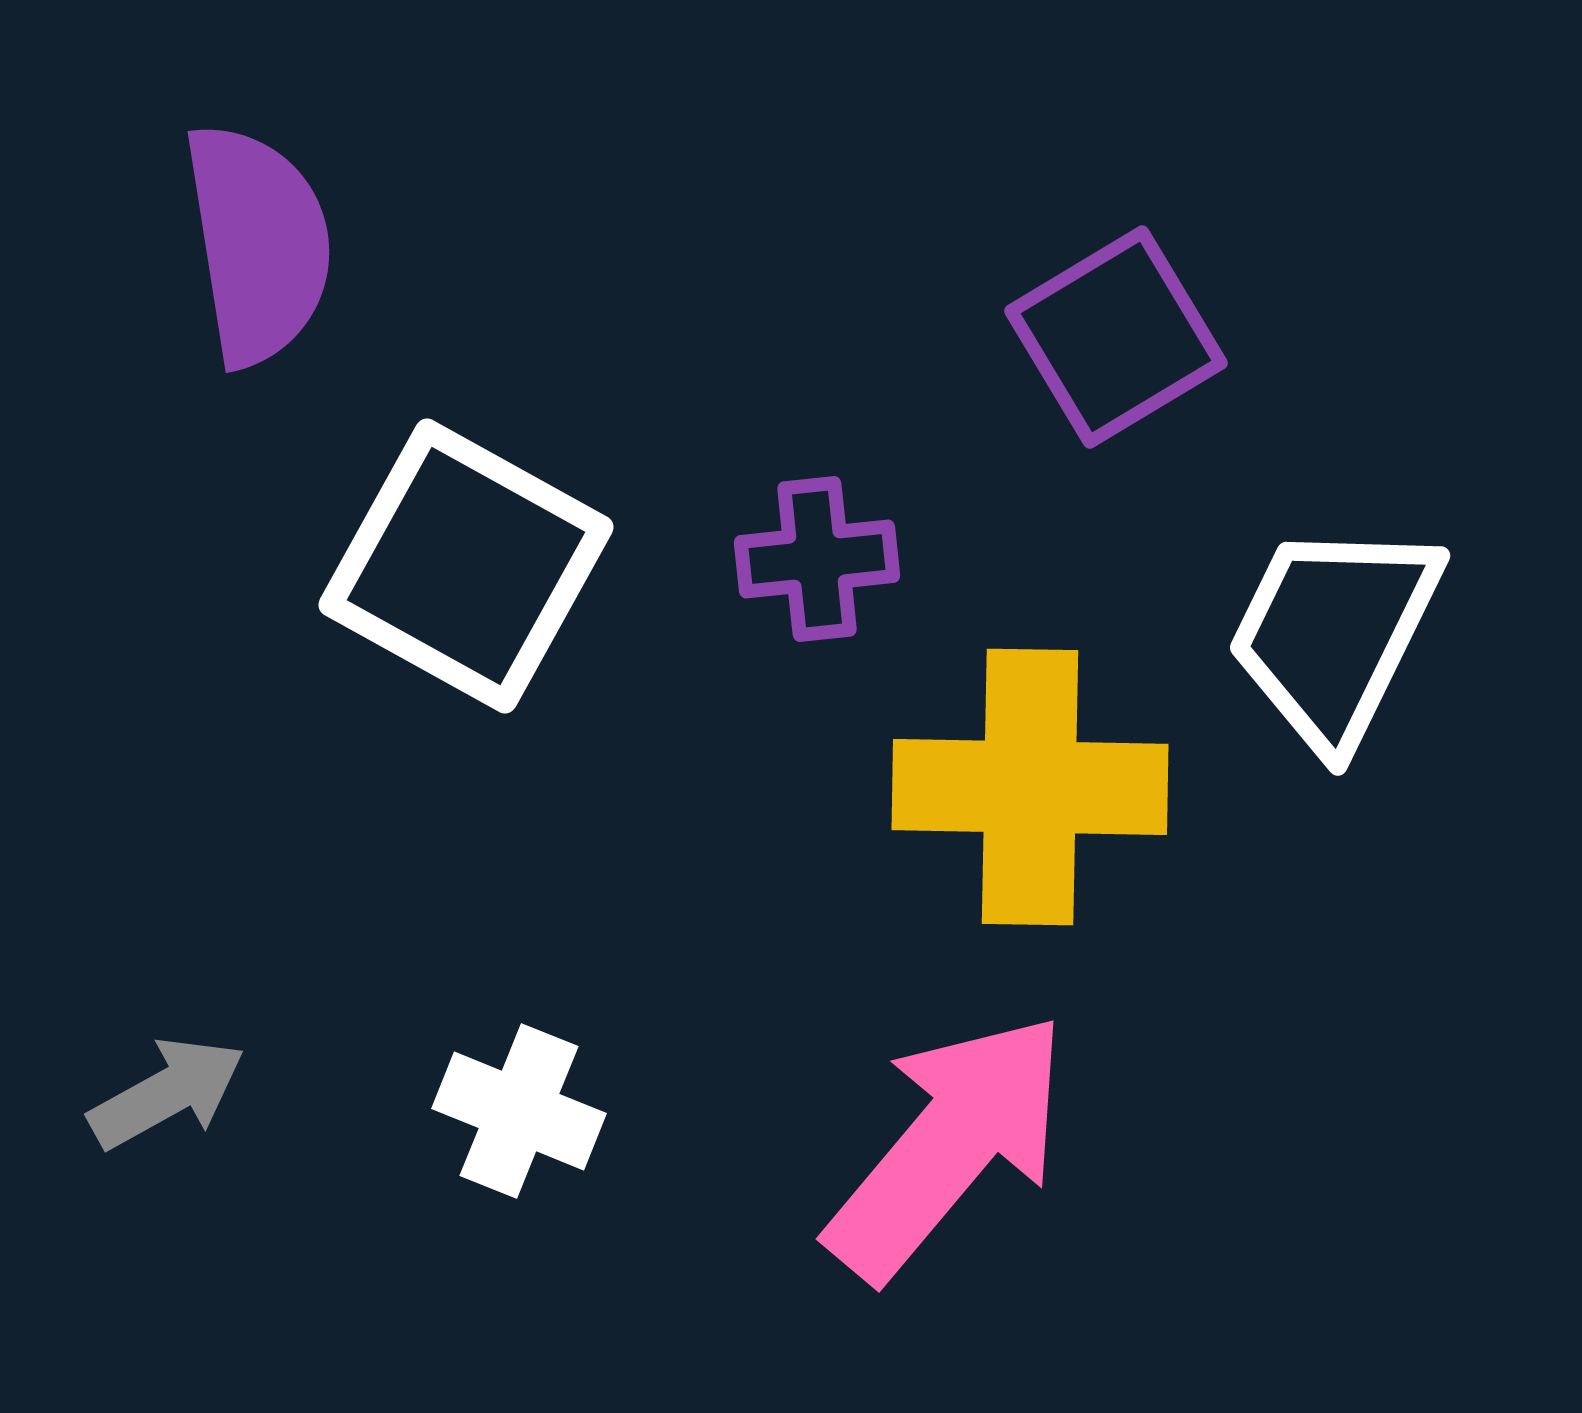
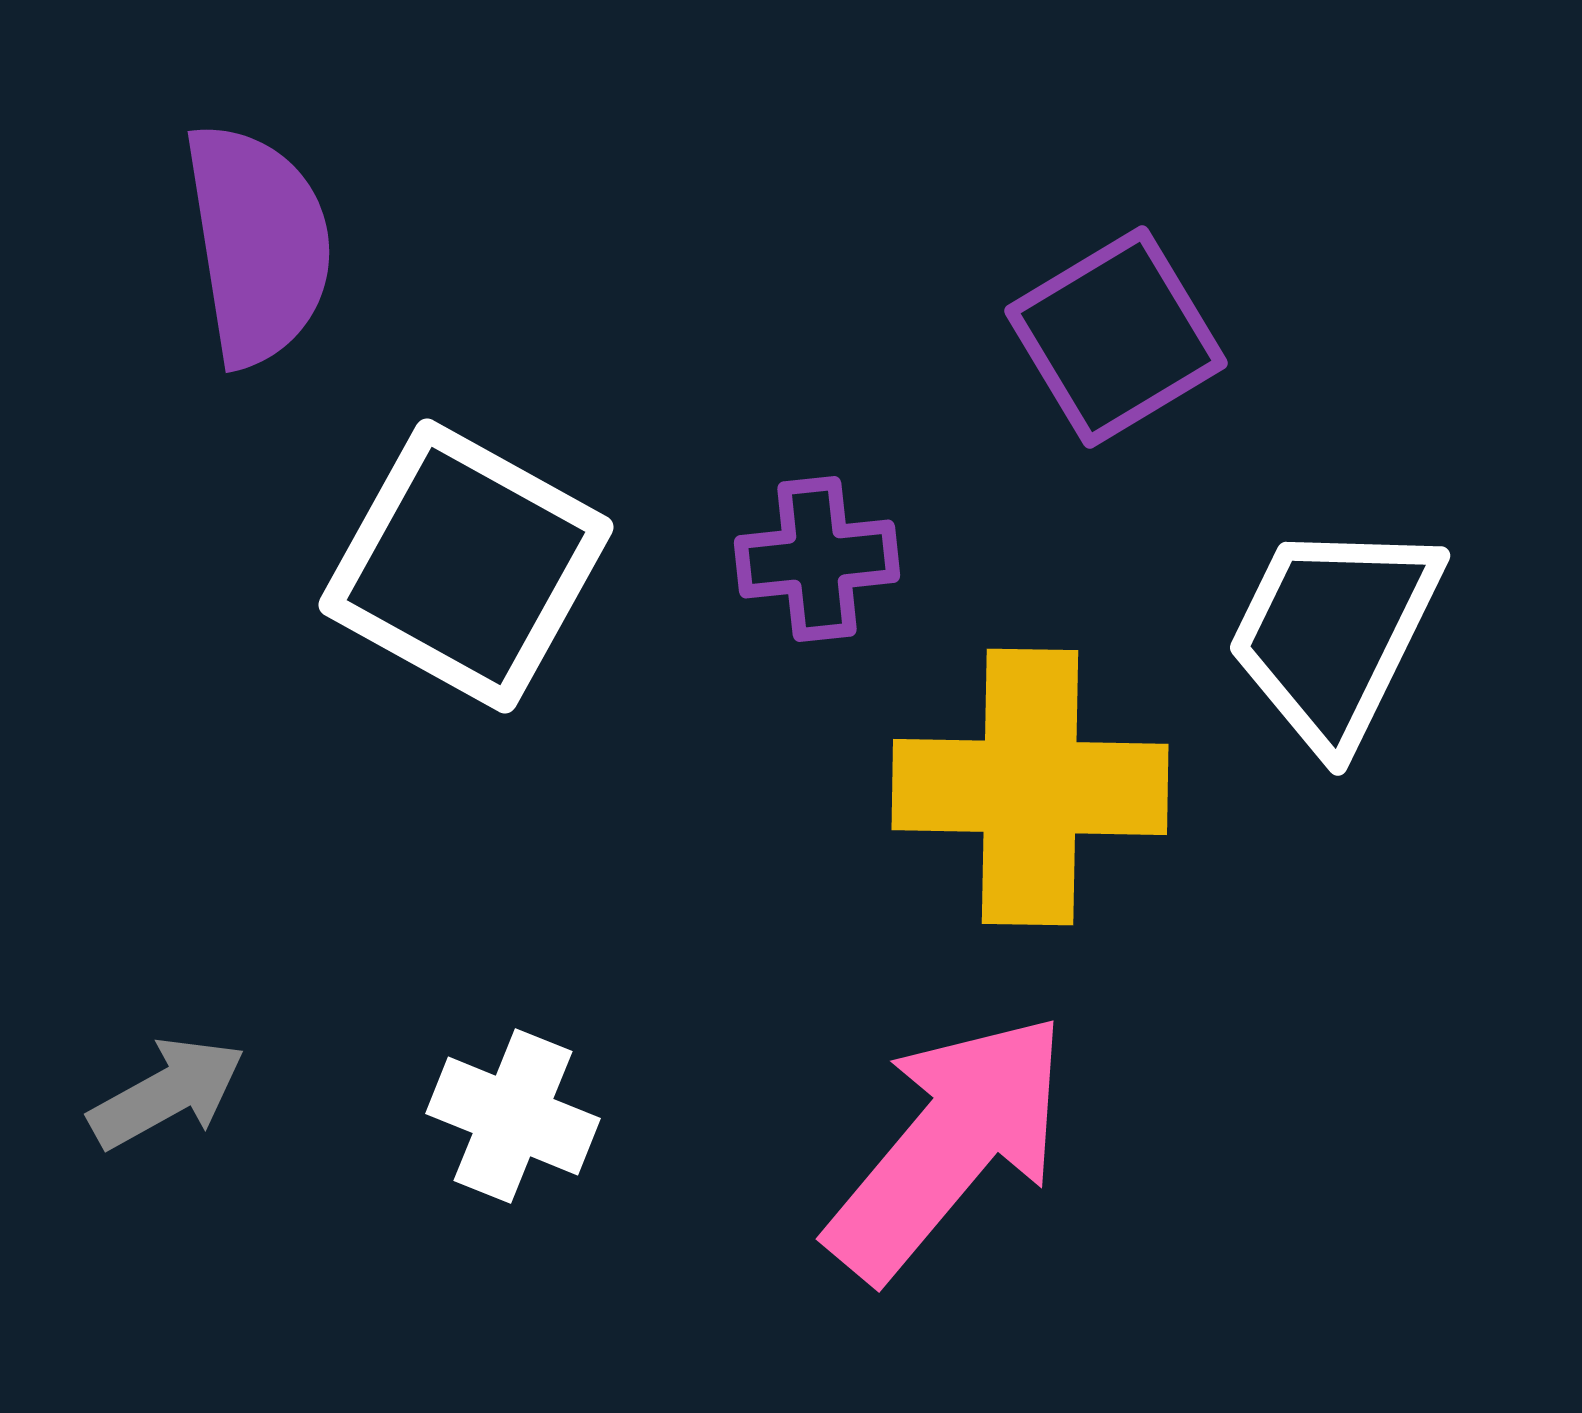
white cross: moved 6 px left, 5 px down
